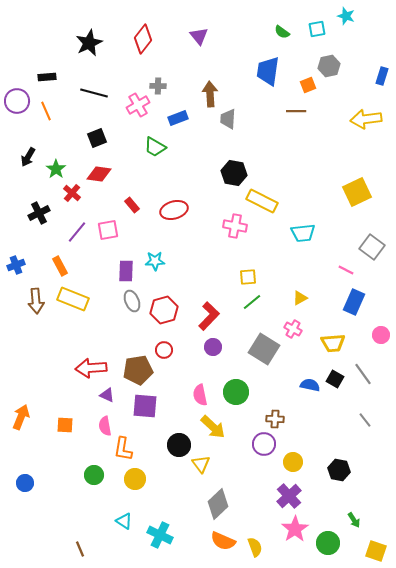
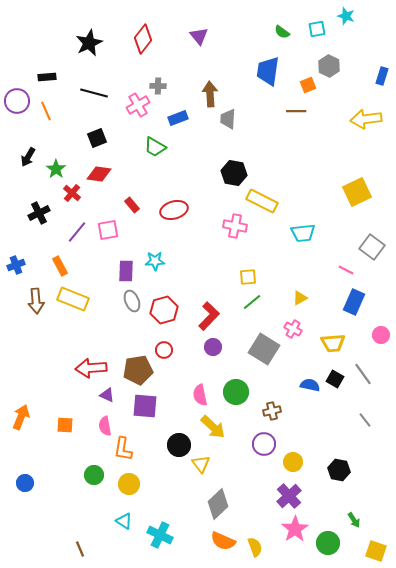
gray hexagon at (329, 66): rotated 20 degrees counterclockwise
brown cross at (275, 419): moved 3 px left, 8 px up; rotated 18 degrees counterclockwise
yellow circle at (135, 479): moved 6 px left, 5 px down
